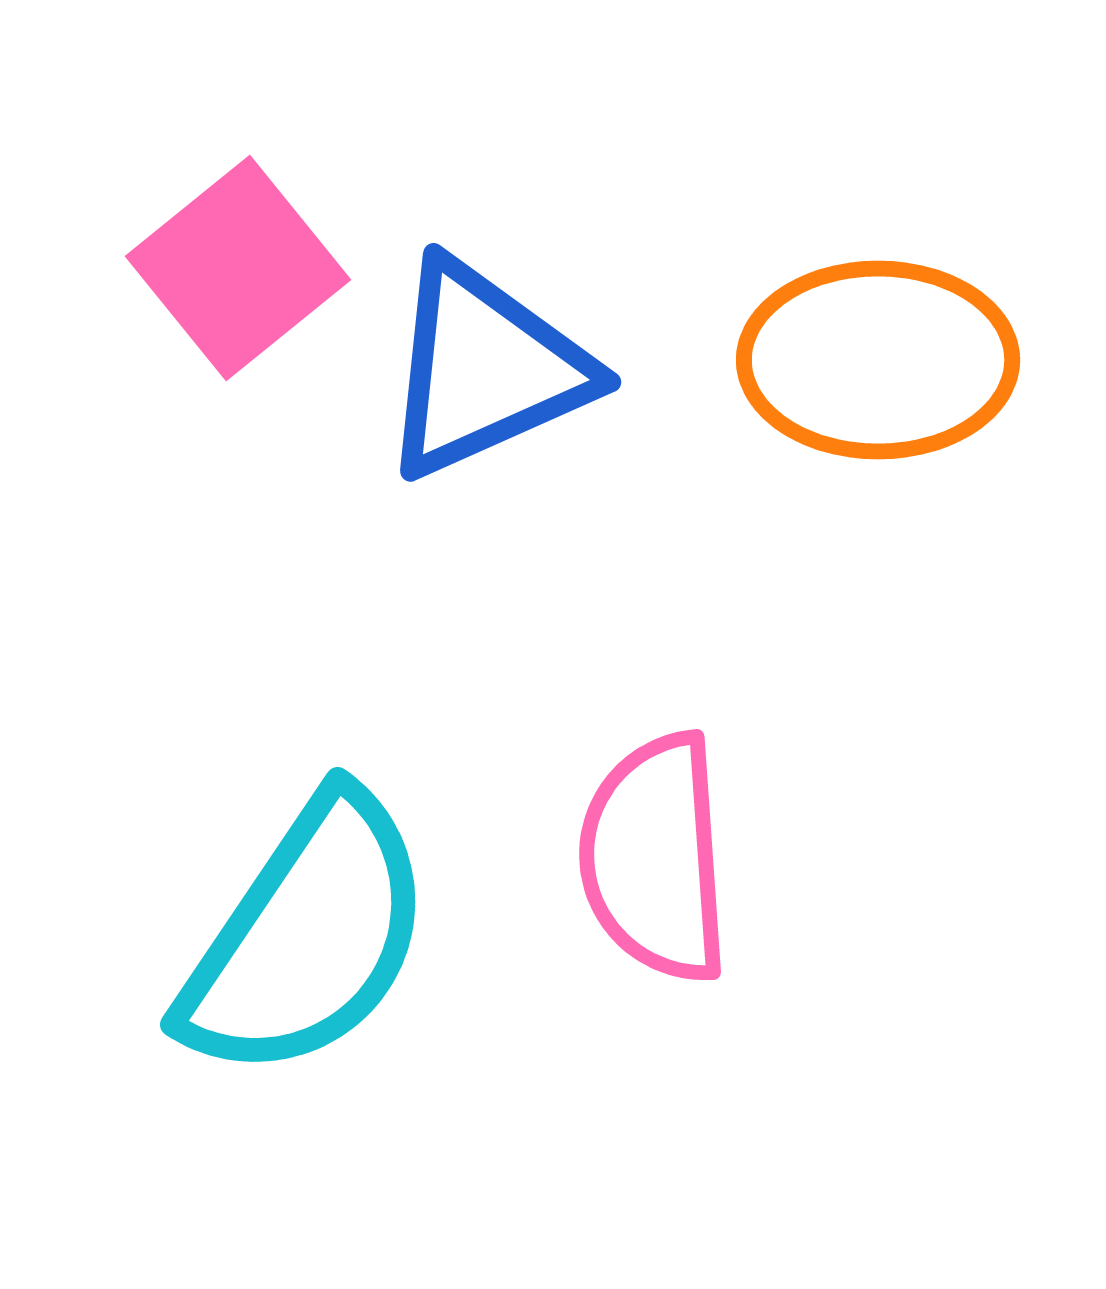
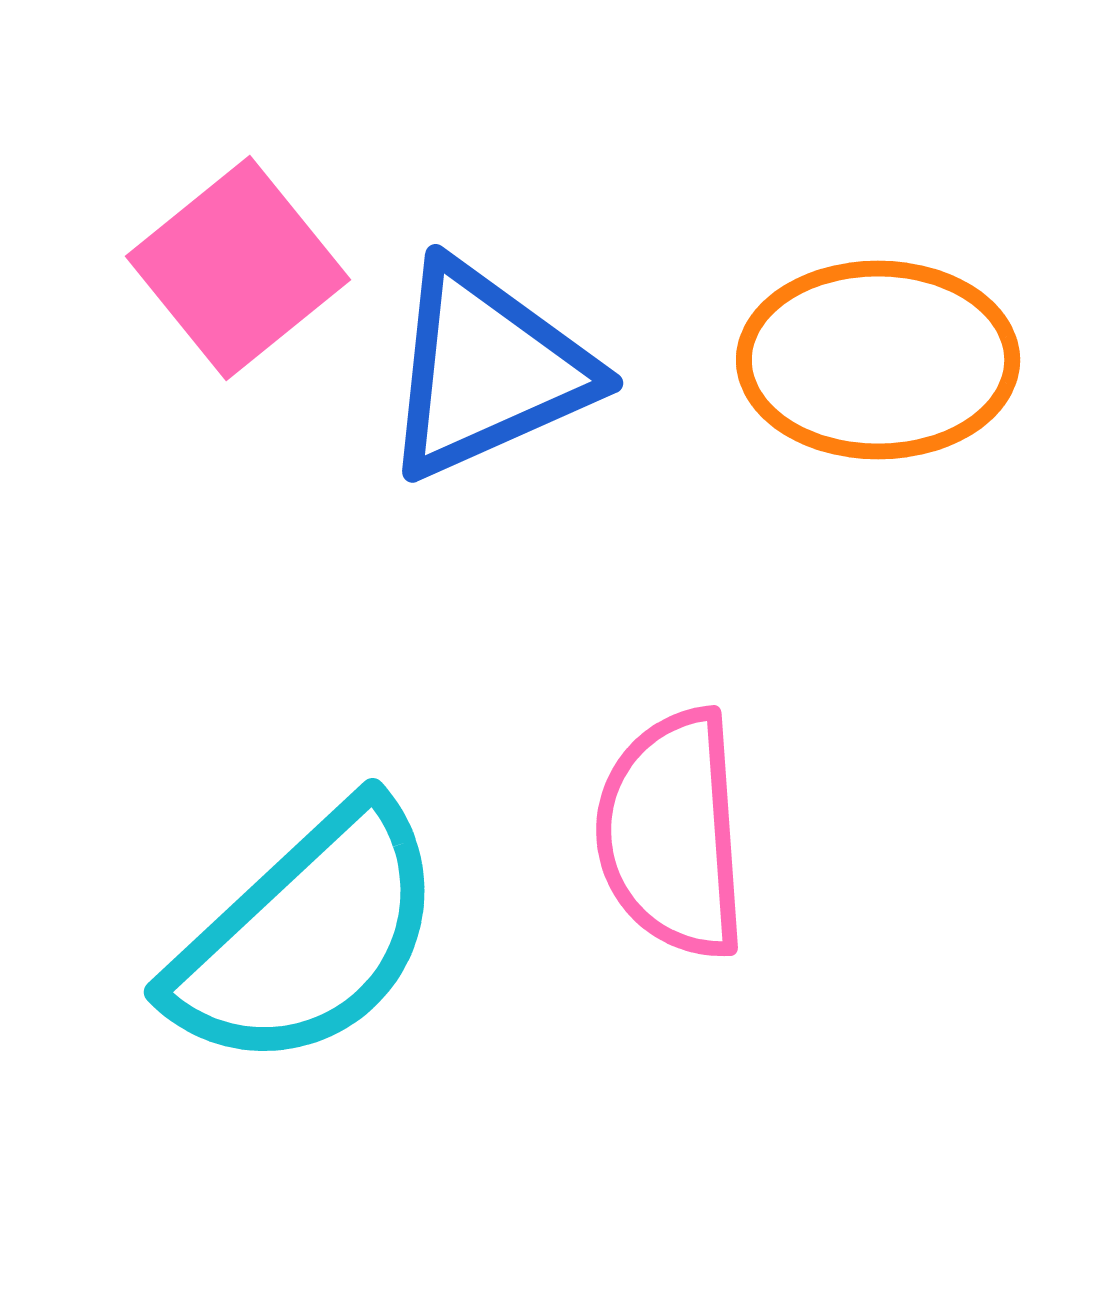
blue triangle: moved 2 px right, 1 px down
pink semicircle: moved 17 px right, 24 px up
cyan semicircle: rotated 13 degrees clockwise
